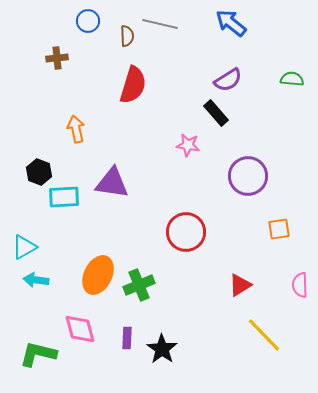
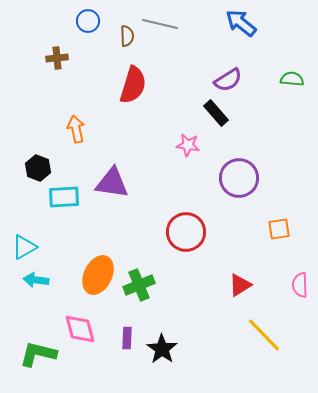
blue arrow: moved 10 px right
black hexagon: moved 1 px left, 4 px up
purple circle: moved 9 px left, 2 px down
